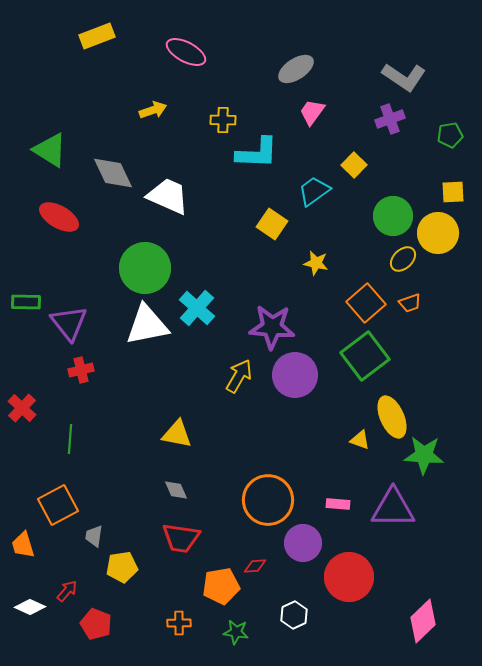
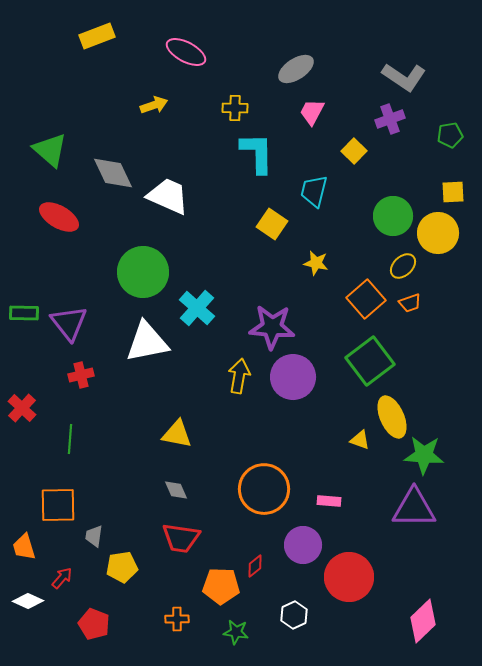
yellow arrow at (153, 110): moved 1 px right, 5 px up
pink trapezoid at (312, 112): rotated 8 degrees counterclockwise
yellow cross at (223, 120): moved 12 px right, 12 px up
green triangle at (50, 150): rotated 9 degrees clockwise
cyan L-shape at (257, 153): rotated 93 degrees counterclockwise
yellow square at (354, 165): moved 14 px up
cyan trapezoid at (314, 191): rotated 40 degrees counterclockwise
yellow ellipse at (403, 259): moved 7 px down
green circle at (145, 268): moved 2 px left, 4 px down
green rectangle at (26, 302): moved 2 px left, 11 px down
orange square at (366, 303): moved 4 px up
white triangle at (147, 325): moved 17 px down
green square at (365, 356): moved 5 px right, 5 px down
red cross at (81, 370): moved 5 px down
purple circle at (295, 375): moved 2 px left, 2 px down
yellow arrow at (239, 376): rotated 20 degrees counterclockwise
orange circle at (268, 500): moved 4 px left, 11 px up
pink rectangle at (338, 504): moved 9 px left, 3 px up
orange square at (58, 505): rotated 27 degrees clockwise
purple triangle at (393, 508): moved 21 px right
purple circle at (303, 543): moved 2 px down
orange trapezoid at (23, 545): moved 1 px right, 2 px down
red diamond at (255, 566): rotated 35 degrees counterclockwise
orange pentagon at (221, 586): rotated 12 degrees clockwise
red arrow at (67, 591): moved 5 px left, 13 px up
white diamond at (30, 607): moved 2 px left, 6 px up
orange cross at (179, 623): moved 2 px left, 4 px up
red pentagon at (96, 624): moved 2 px left
